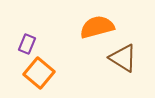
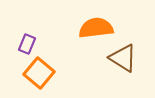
orange semicircle: moved 1 px left, 1 px down; rotated 8 degrees clockwise
